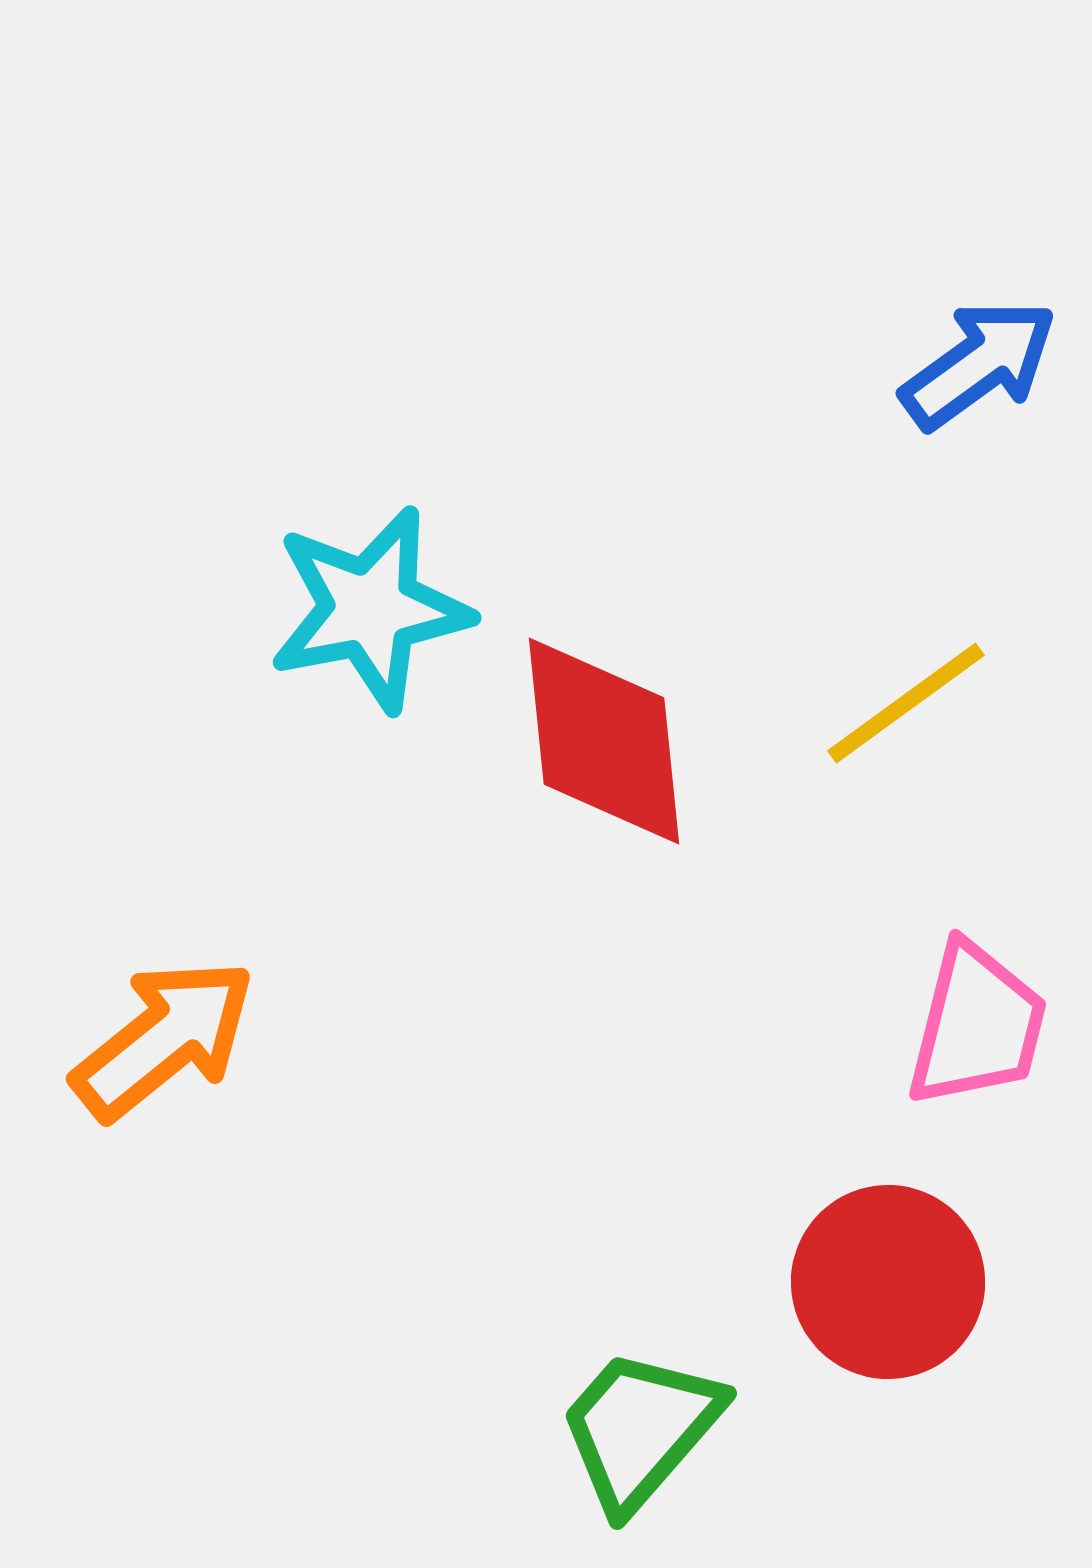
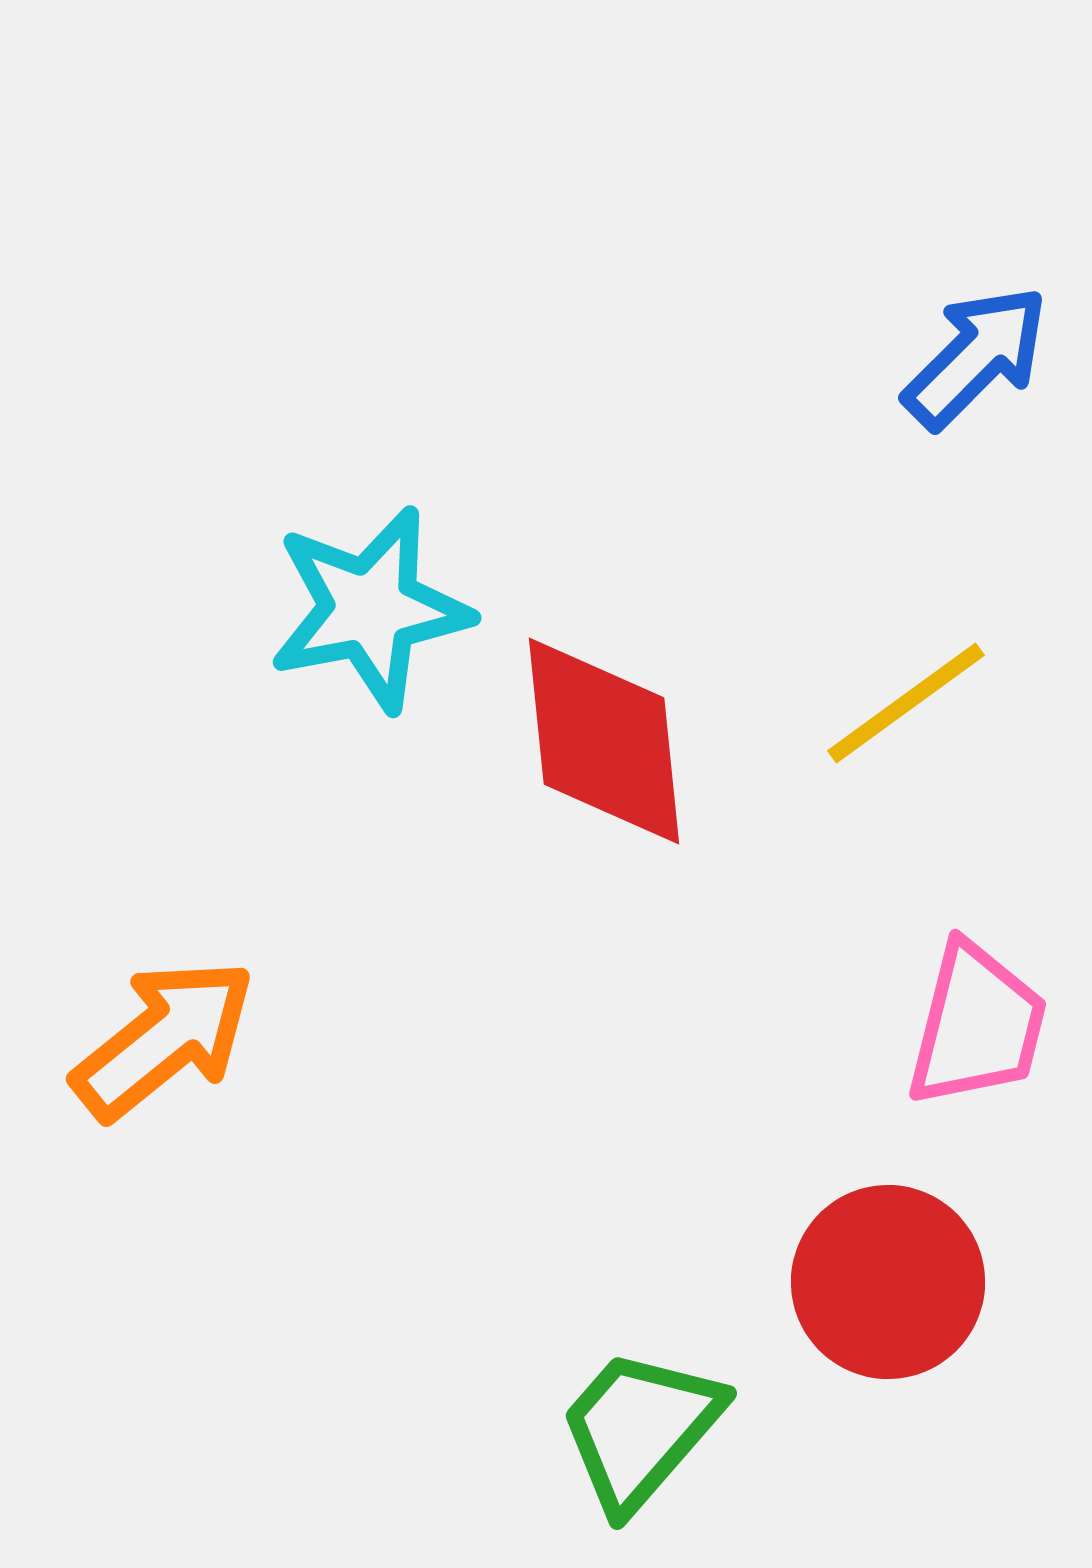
blue arrow: moved 3 px left, 7 px up; rotated 9 degrees counterclockwise
